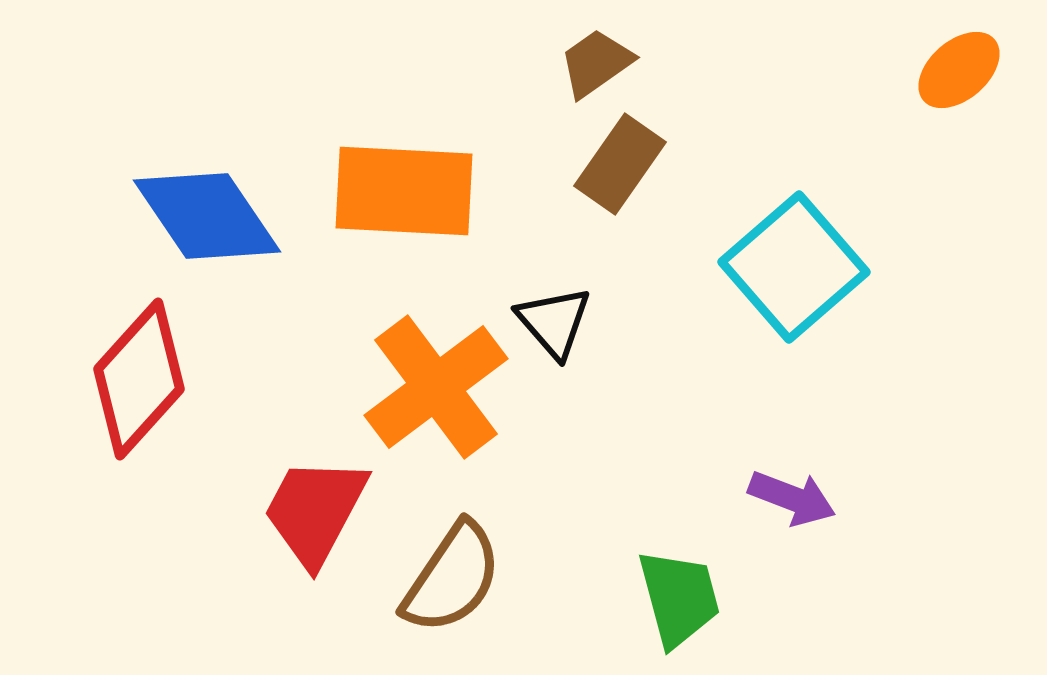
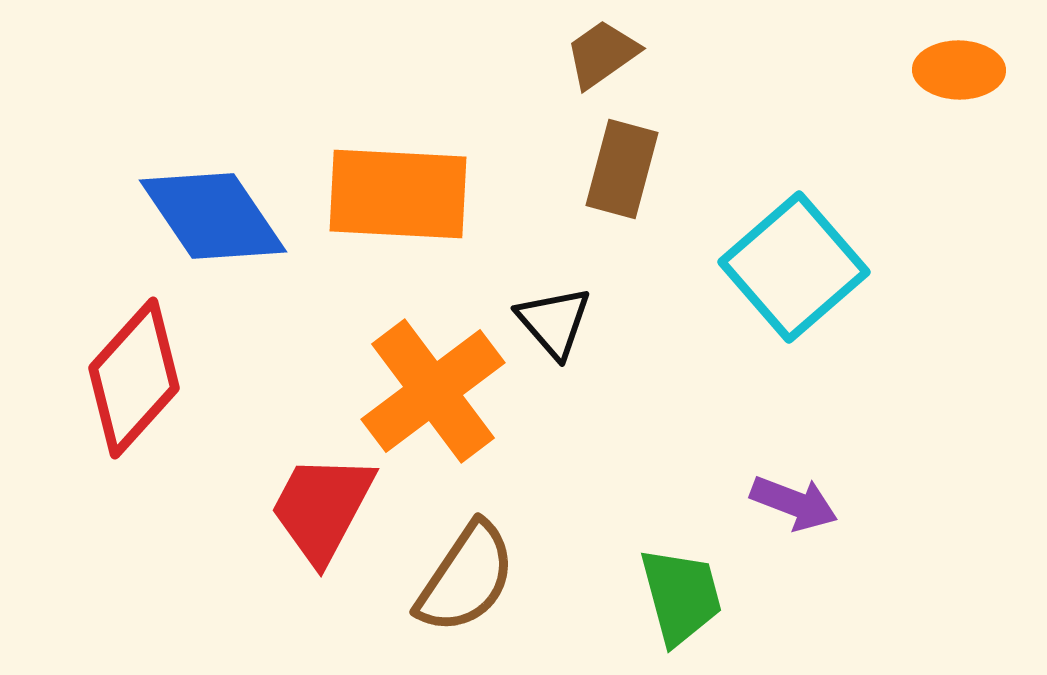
brown trapezoid: moved 6 px right, 9 px up
orange ellipse: rotated 42 degrees clockwise
brown rectangle: moved 2 px right, 5 px down; rotated 20 degrees counterclockwise
orange rectangle: moved 6 px left, 3 px down
blue diamond: moved 6 px right
red diamond: moved 5 px left, 1 px up
orange cross: moved 3 px left, 4 px down
purple arrow: moved 2 px right, 5 px down
red trapezoid: moved 7 px right, 3 px up
brown semicircle: moved 14 px right
green trapezoid: moved 2 px right, 2 px up
